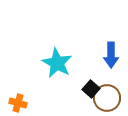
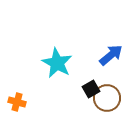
blue arrow: rotated 130 degrees counterclockwise
black square: rotated 18 degrees clockwise
orange cross: moved 1 px left, 1 px up
